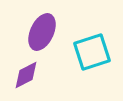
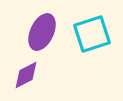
cyan square: moved 18 px up
